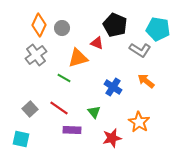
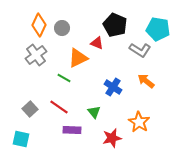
orange triangle: rotated 10 degrees counterclockwise
red line: moved 1 px up
